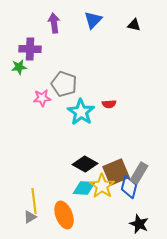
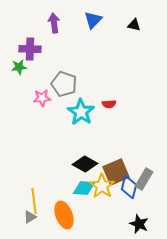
gray rectangle: moved 5 px right, 6 px down
